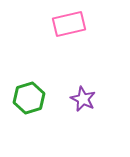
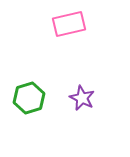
purple star: moved 1 px left, 1 px up
